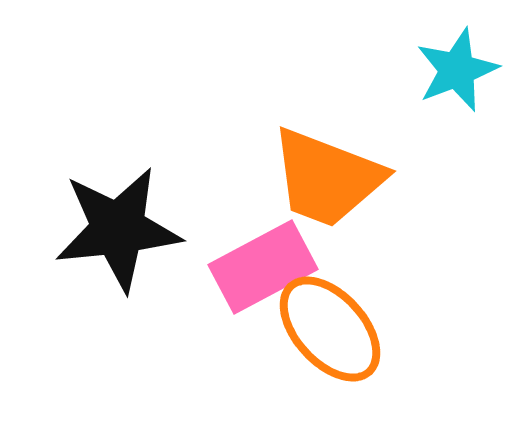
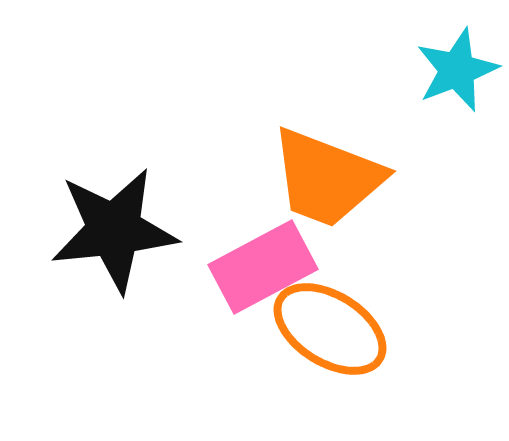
black star: moved 4 px left, 1 px down
orange ellipse: rotated 16 degrees counterclockwise
